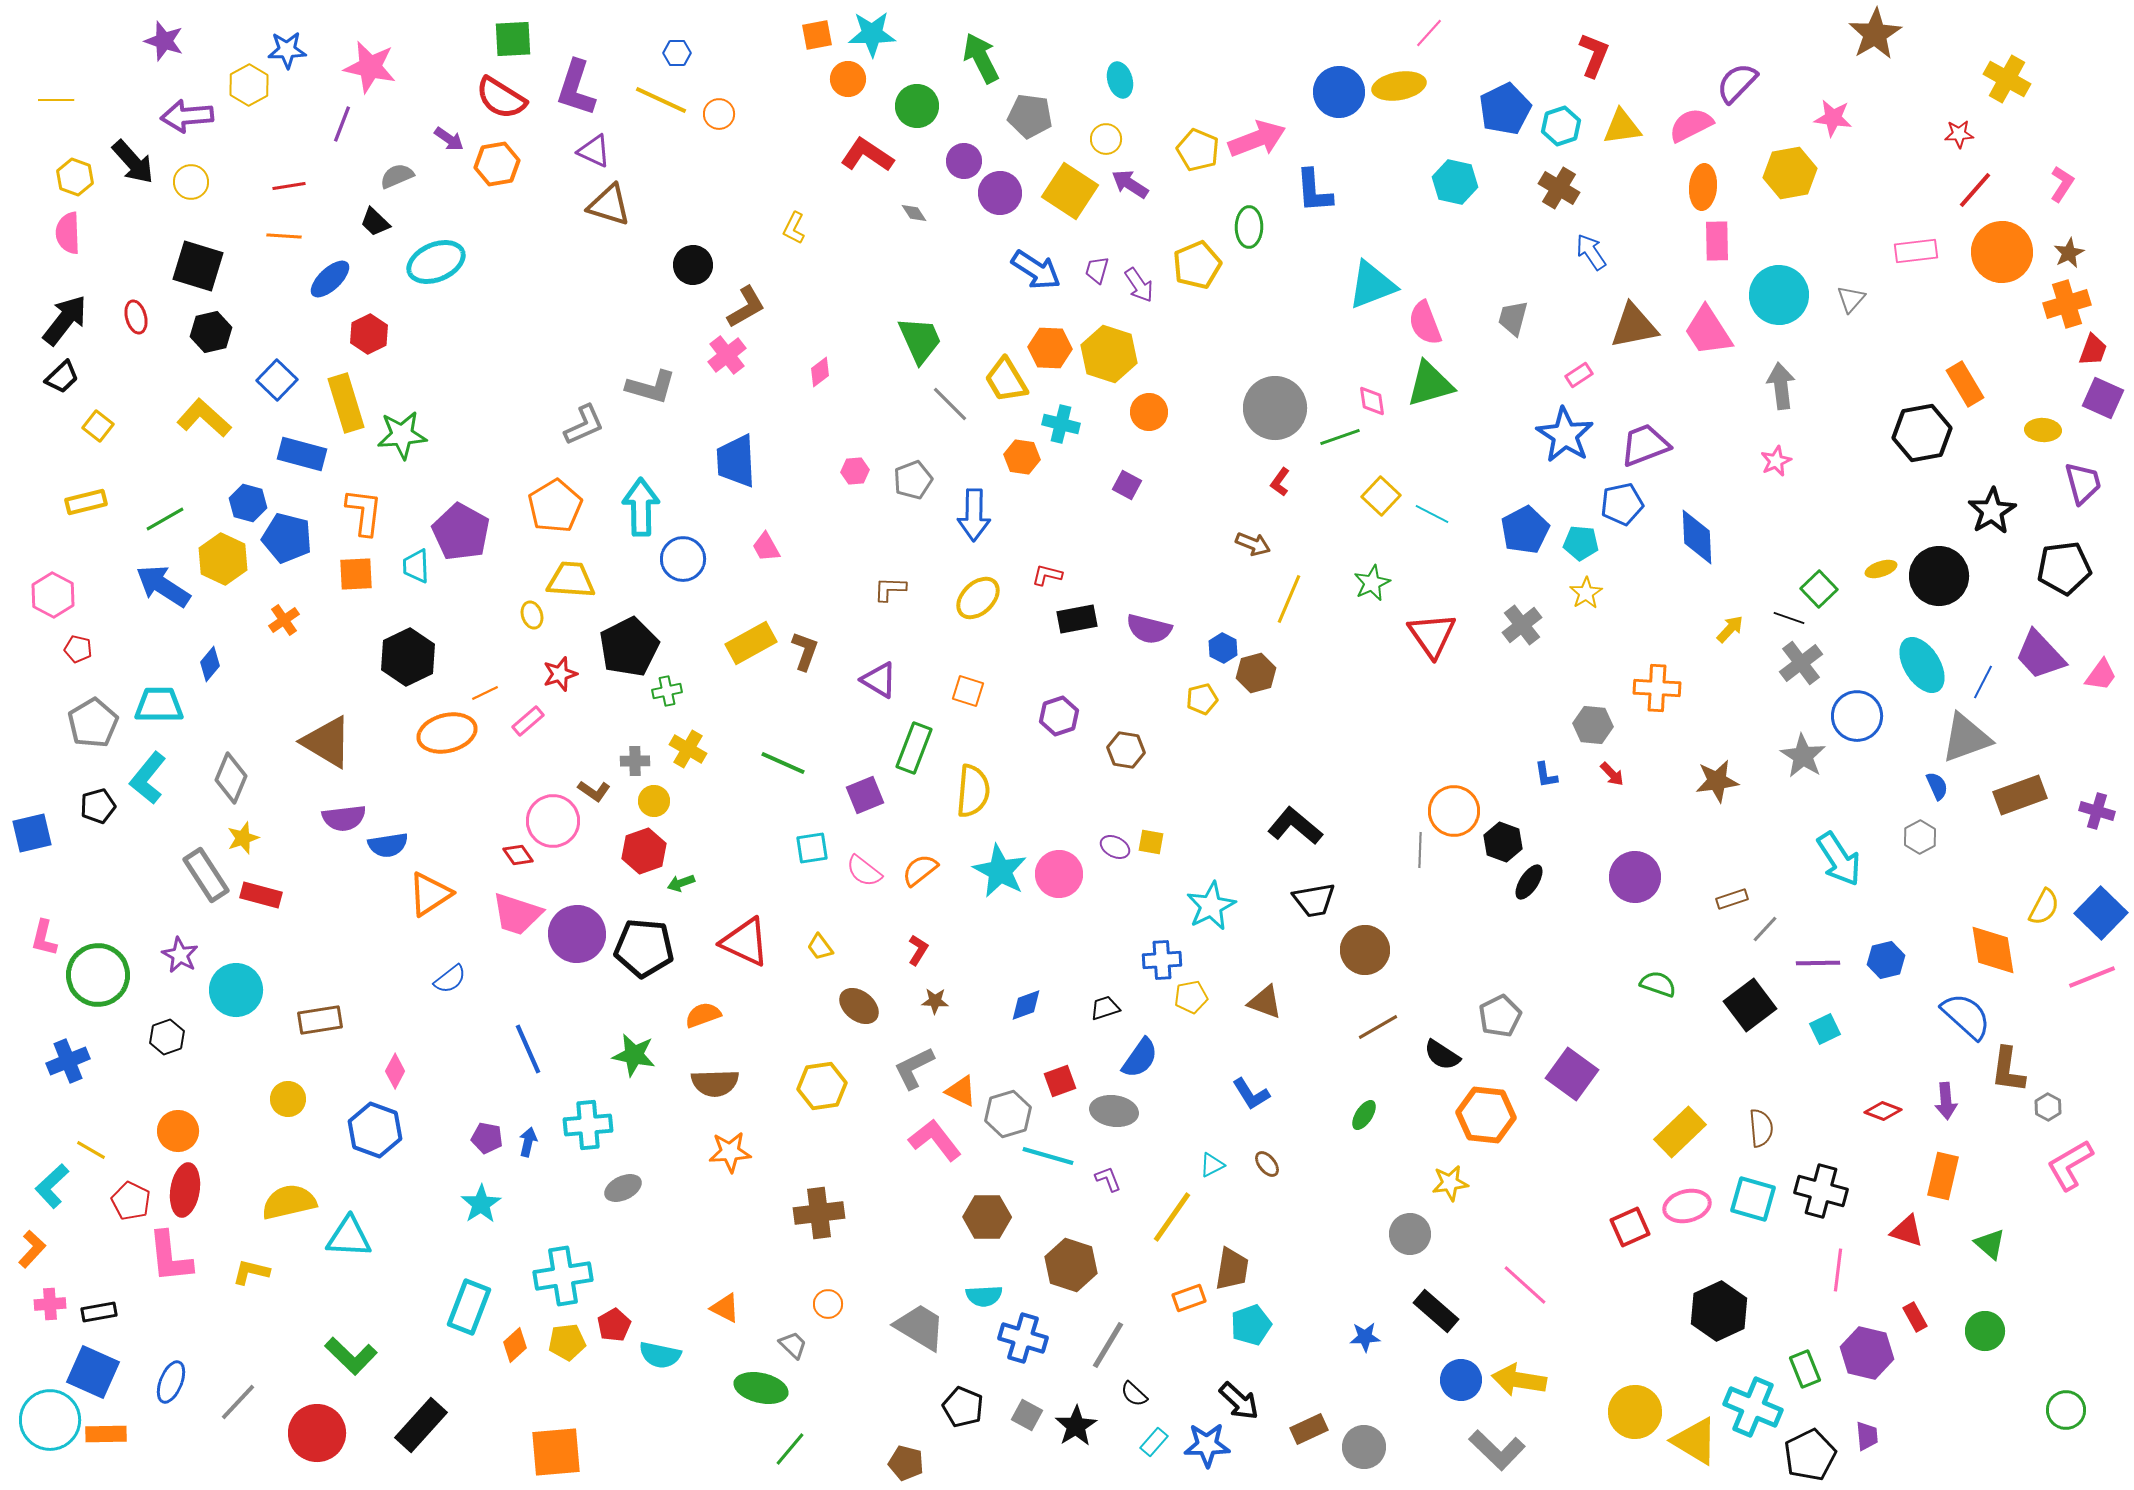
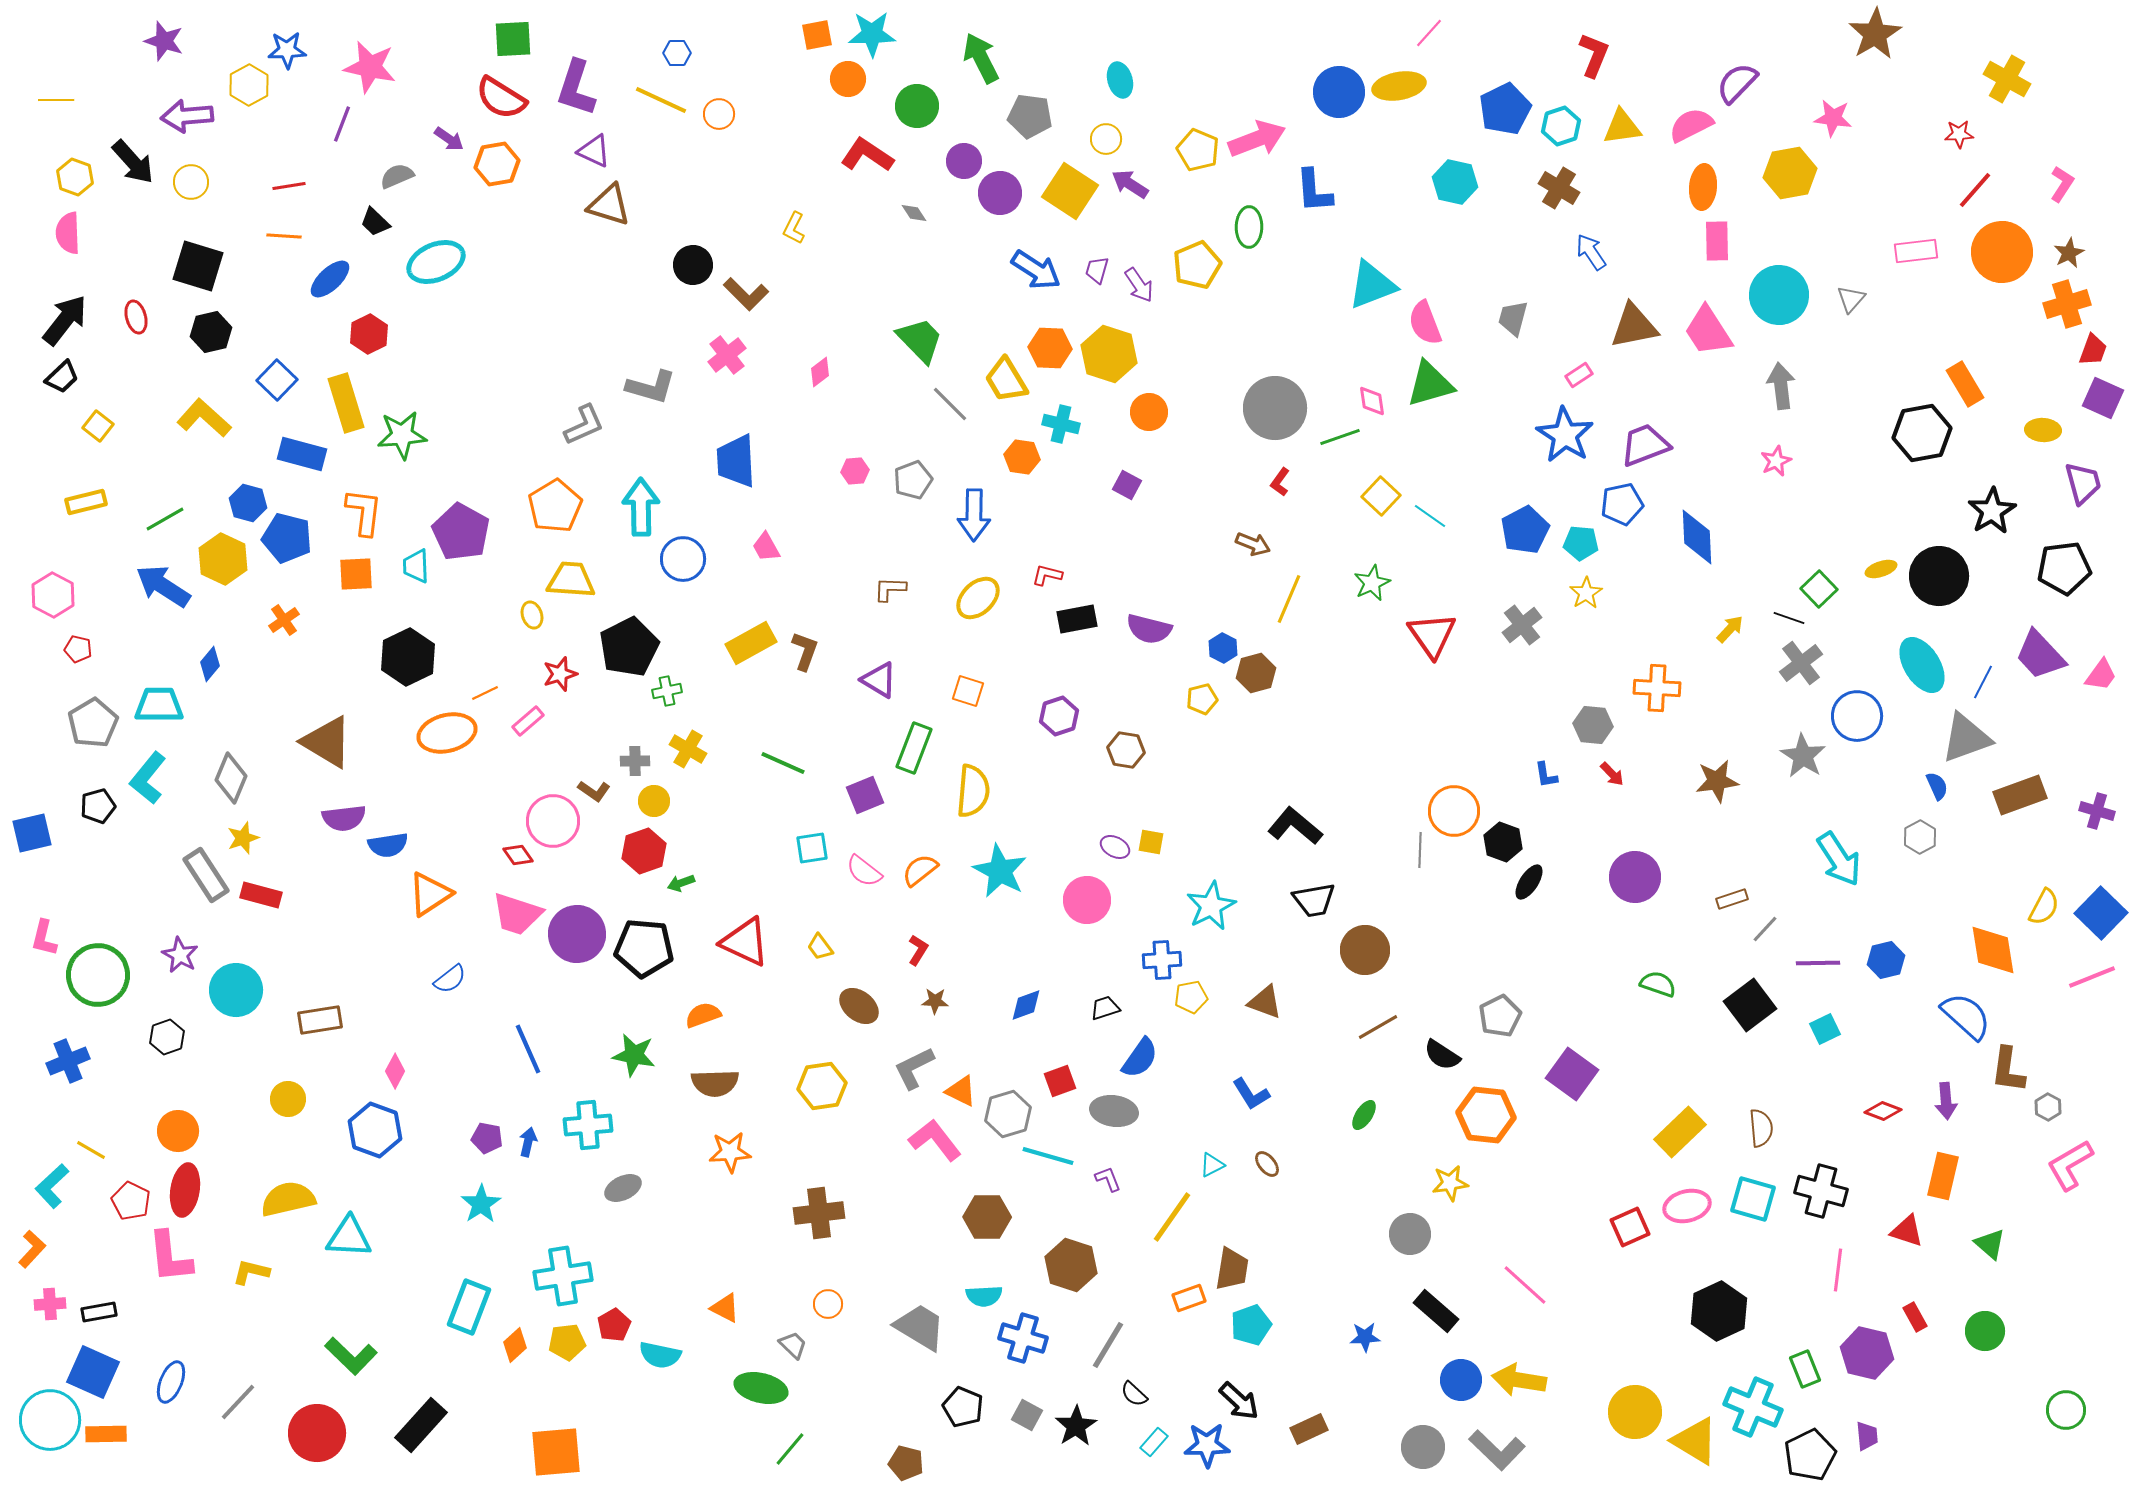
brown L-shape at (746, 307): moved 13 px up; rotated 75 degrees clockwise
green trapezoid at (920, 340): rotated 20 degrees counterclockwise
cyan line at (1432, 514): moved 2 px left, 2 px down; rotated 8 degrees clockwise
pink circle at (1059, 874): moved 28 px right, 26 px down
yellow semicircle at (289, 1202): moved 1 px left, 3 px up
gray circle at (1364, 1447): moved 59 px right
